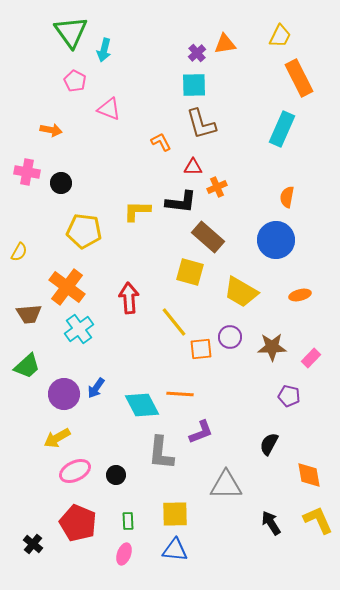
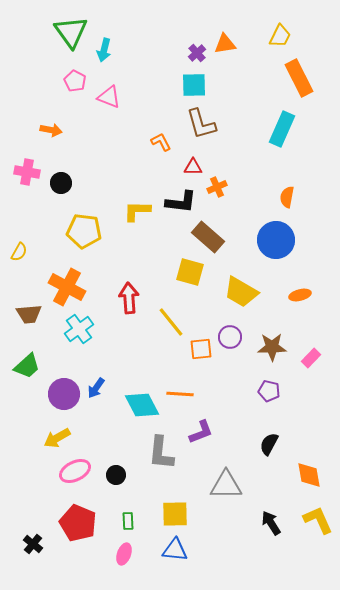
pink triangle at (109, 109): moved 12 px up
orange cross at (67, 287): rotated 9 degrees counterclockwise
yellow line at (174, 322): moved 3 px left
purple pentagon at (289, 396): moved 20 px left, 5 px up
